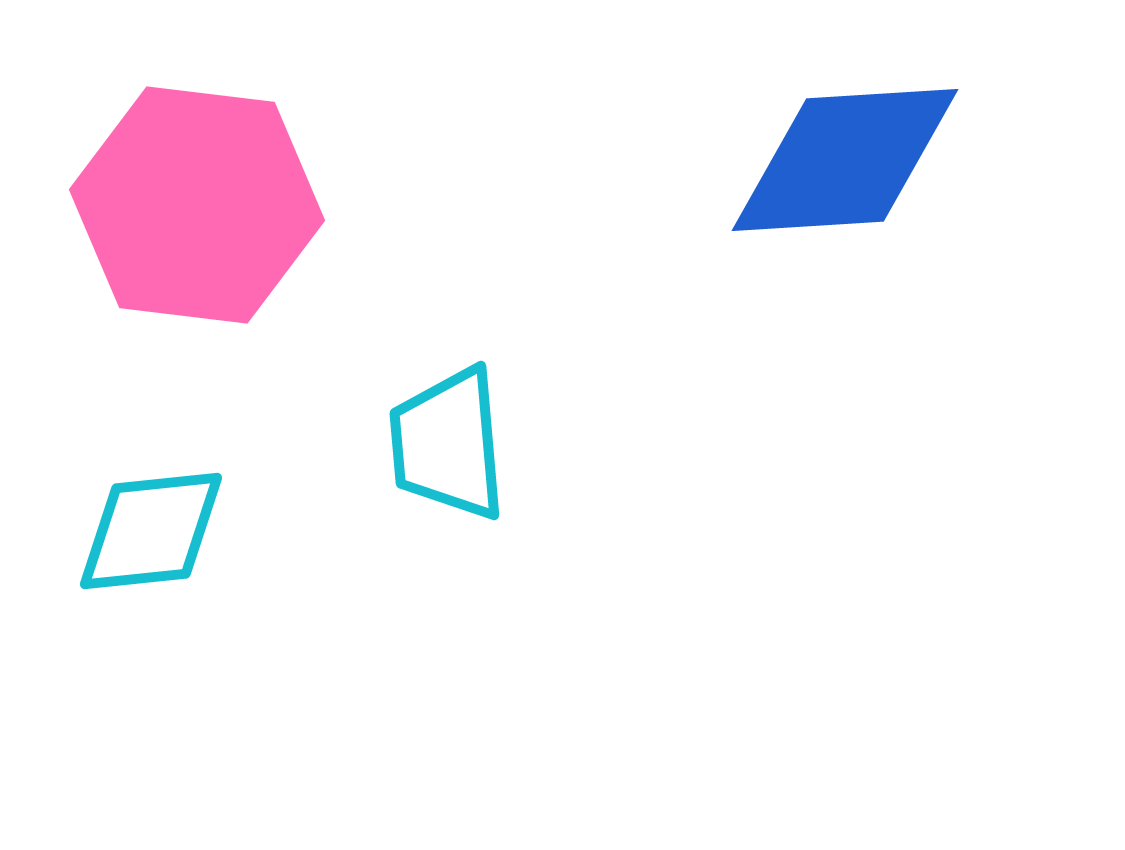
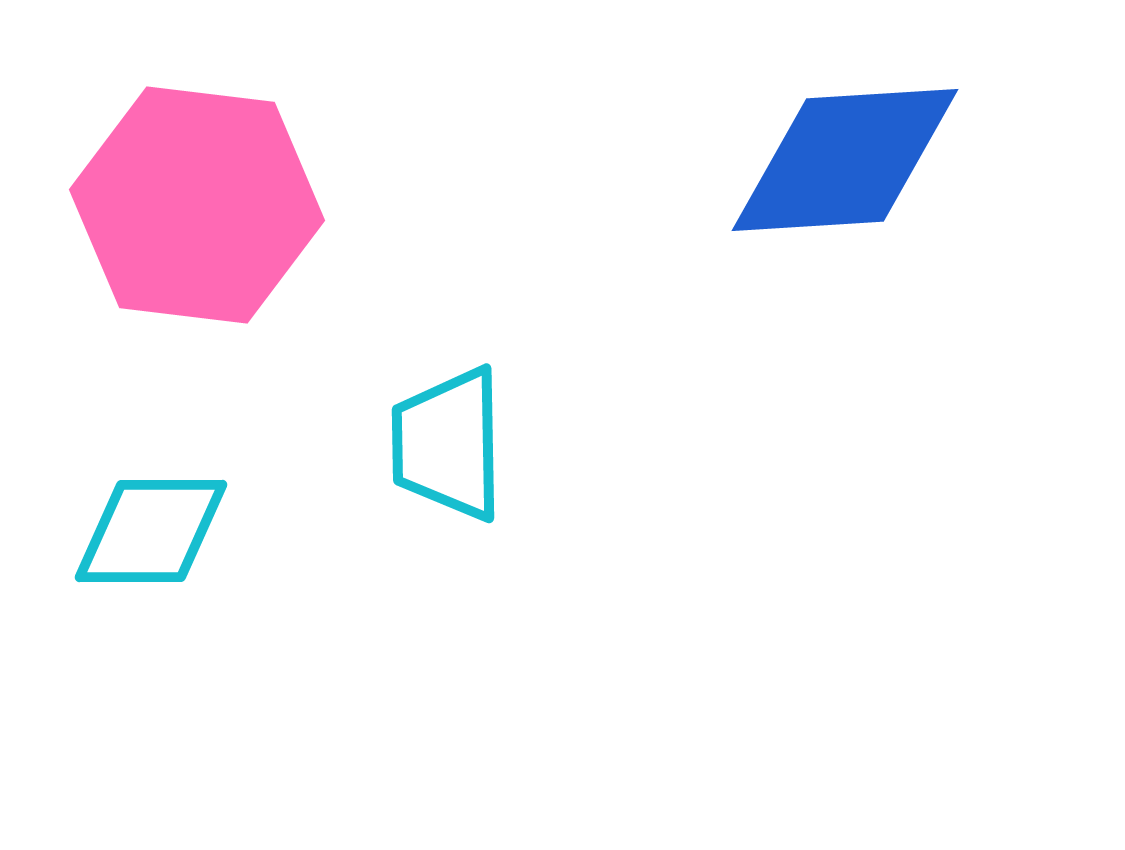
cyan trapezoid: rotated 4 degrees clockwise
cyan diamond: rotated 6 degrees clockwise
